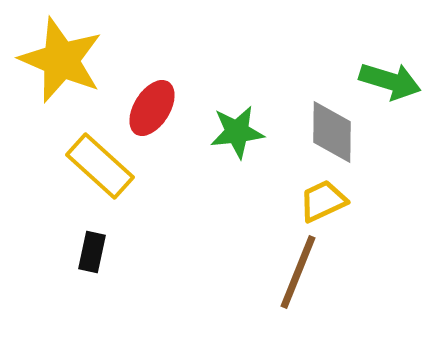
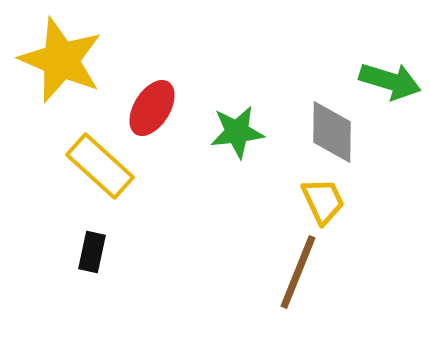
yellow trapezoid: rotated 90 degrees clockwise
